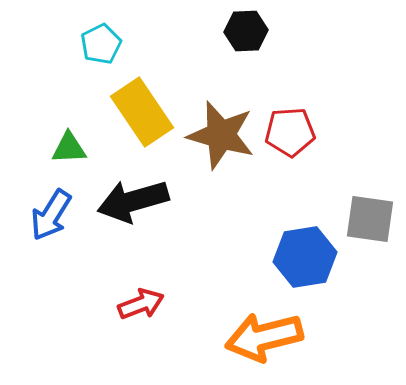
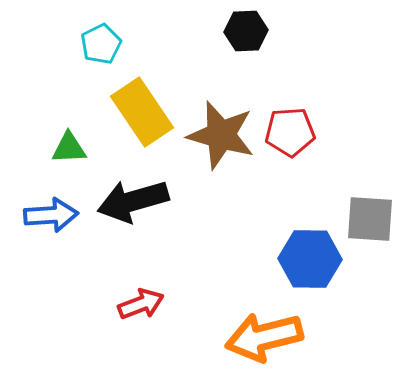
blue arrow: rotated 126 degrees counterclockwise
gray square: rotated 4 degrees counterclockwise
blue hexagon: moved 5 px right, 2 px down; rotated 10 degrees clockwise
